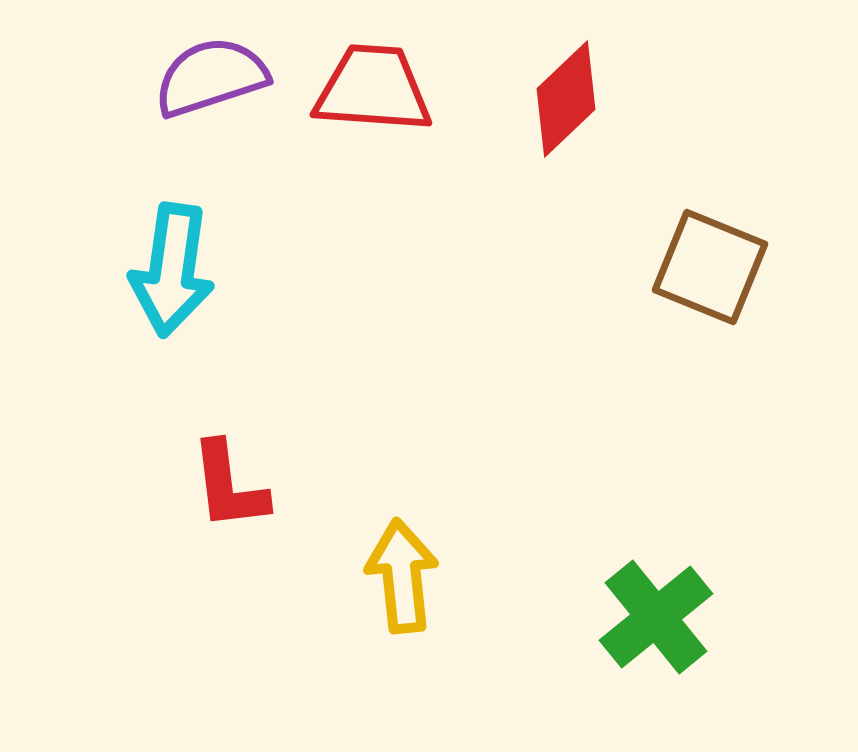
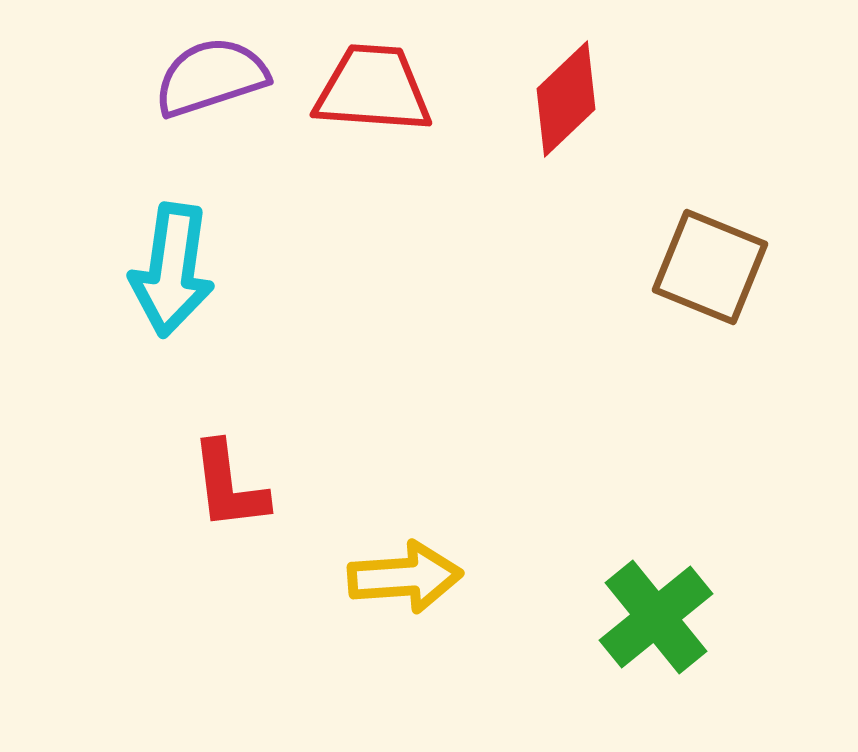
yellow arrow: moved 3 px right, 1 px down; rotated 92 degrees clockwise
